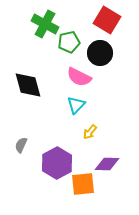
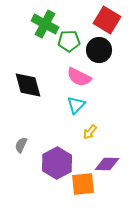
green pentagon: moved 1 px up; rotated 10 degrees clockwise
black circle: moved 1 px left, 3 px up
